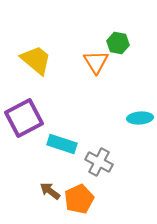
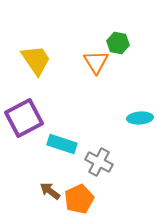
yellow trapezoid: rotated 16 degrees clockwise
